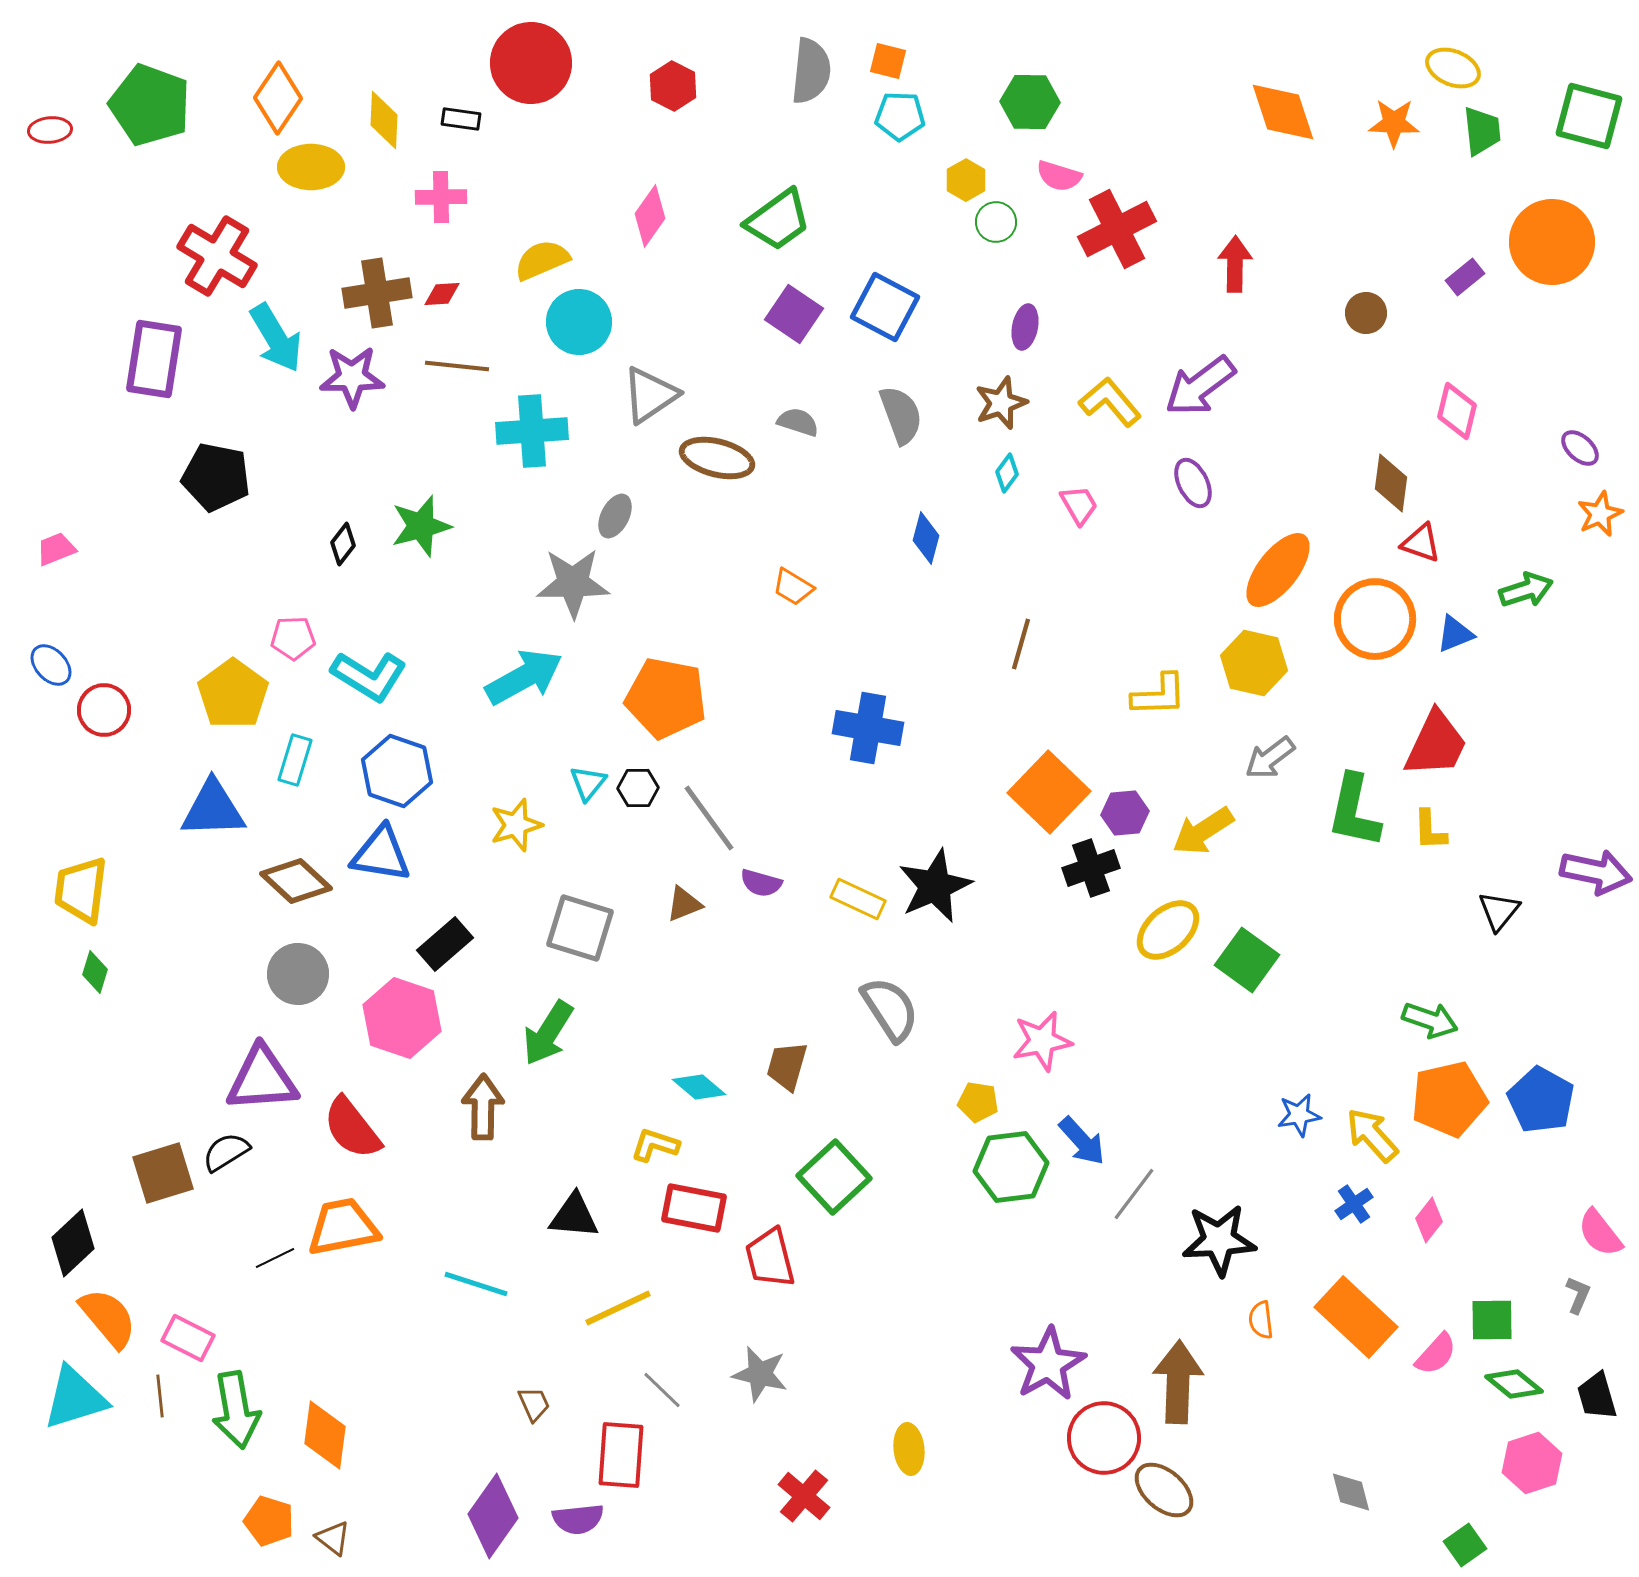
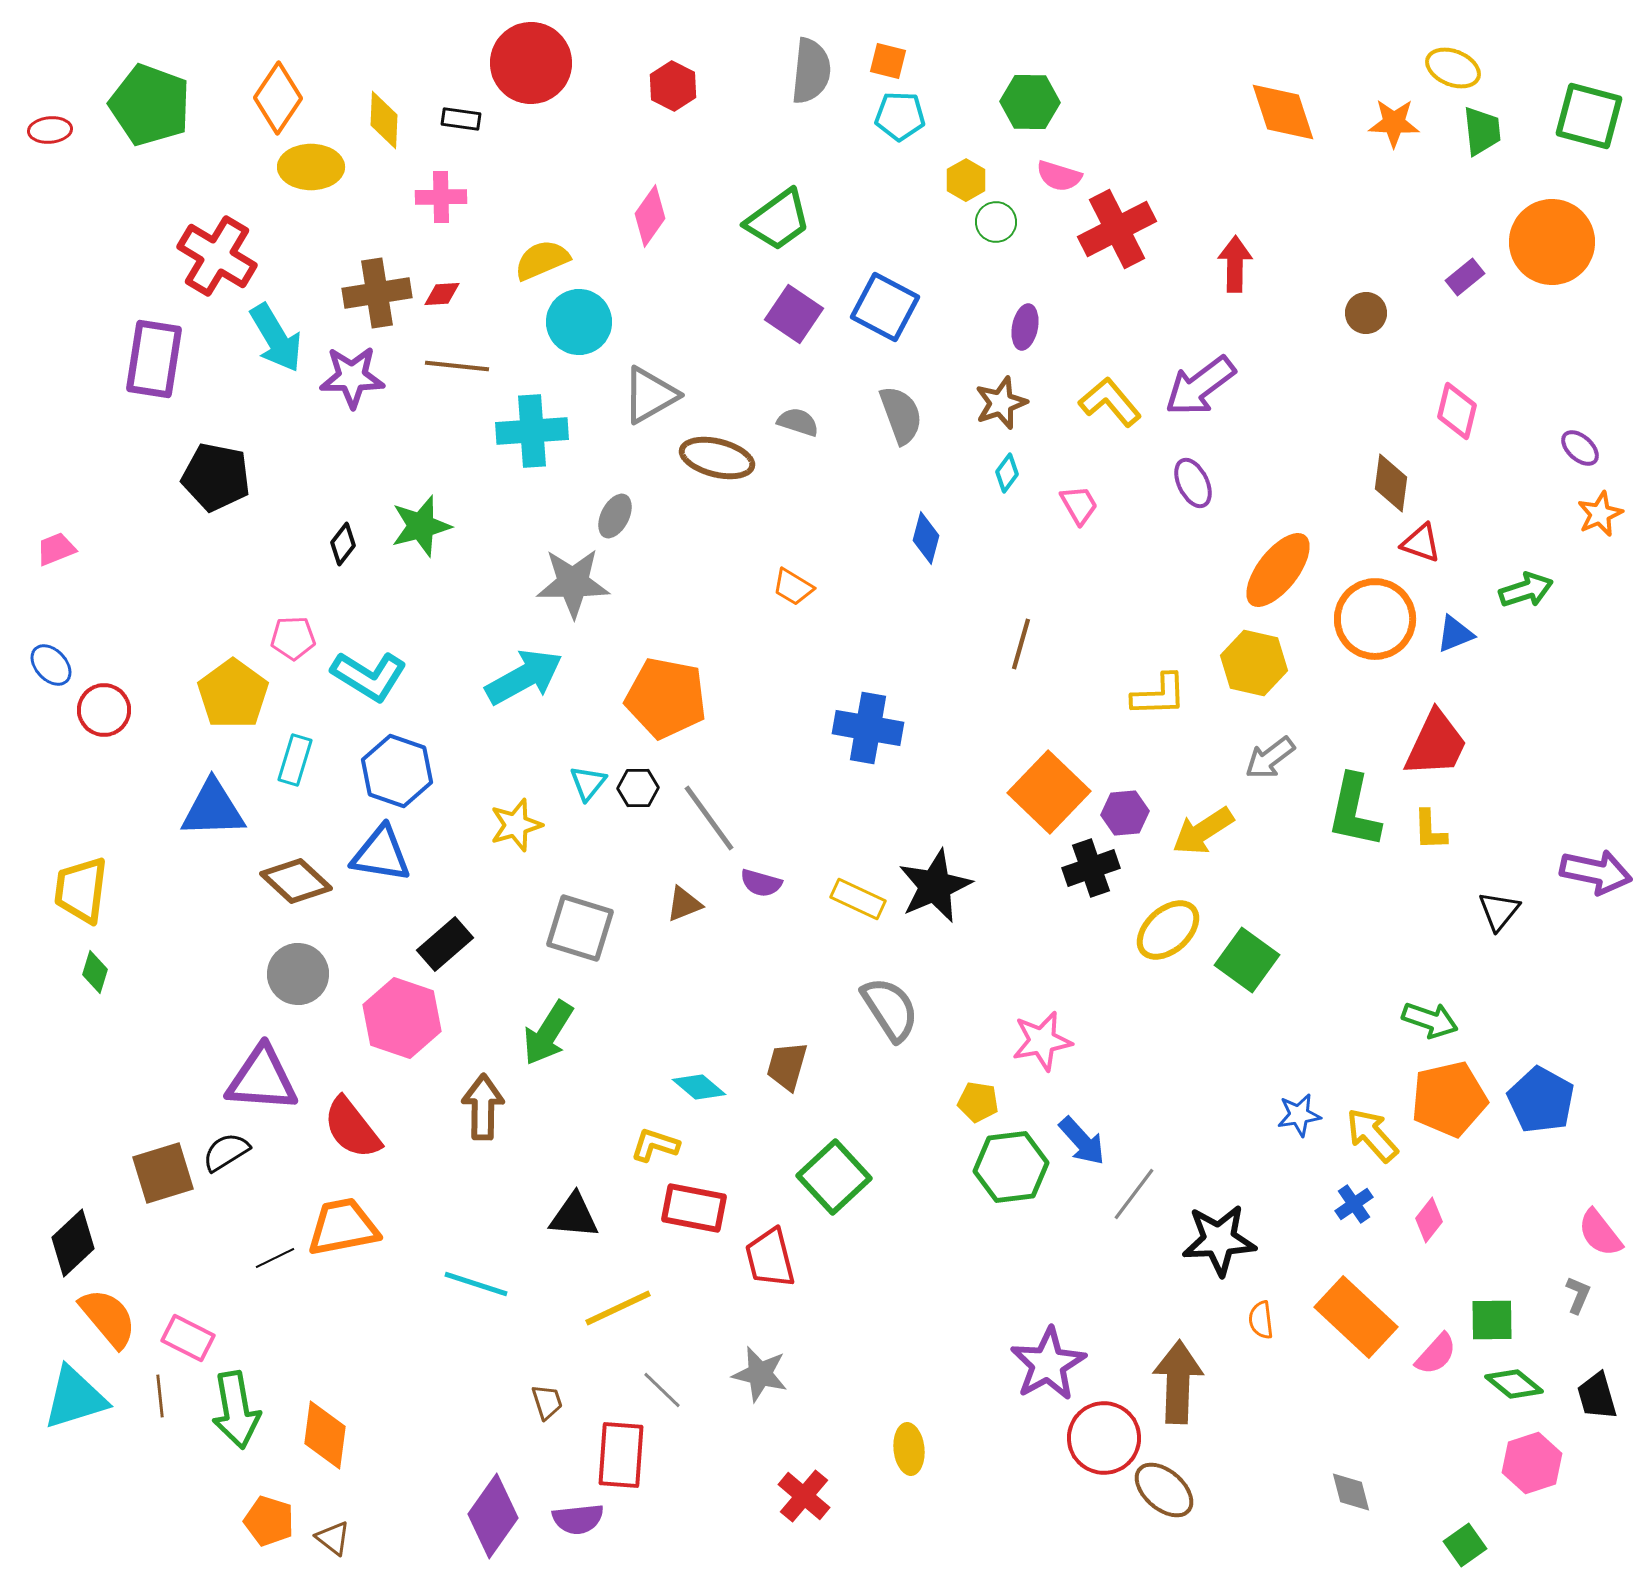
gray triangle at (650, 395): rotated 4 degrees clockwise
purple triangle at (262, 1079): rotated 8 degrees clockwise
brown trapezoid at (534, 1404): moved 13 px right, 2 px up; rotated 6 degrees clockwise
